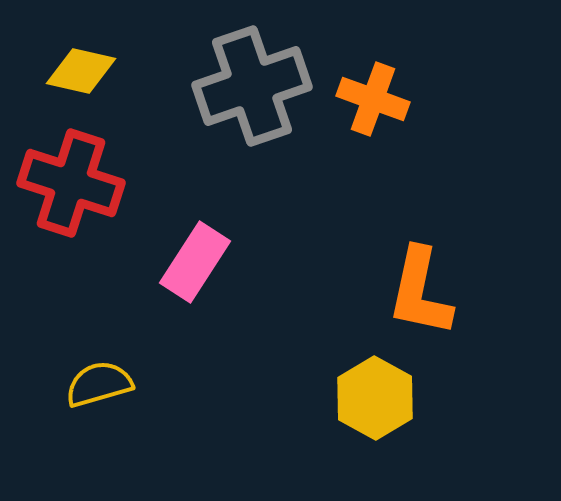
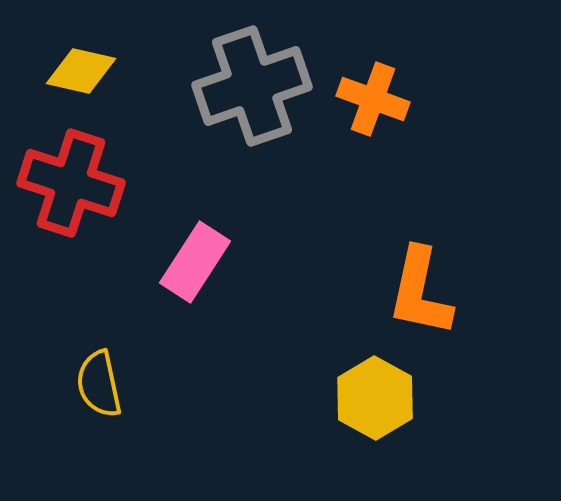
yellow semicircle: rotated 86 degrees counterclockwise
